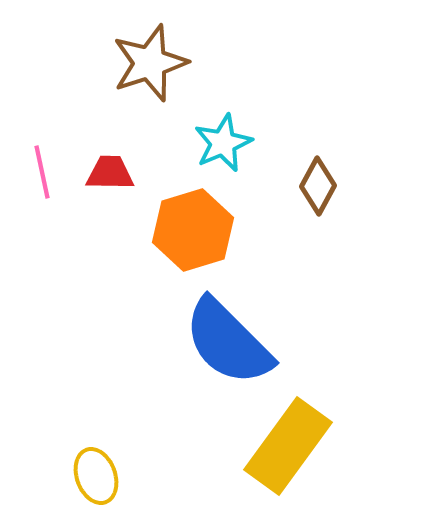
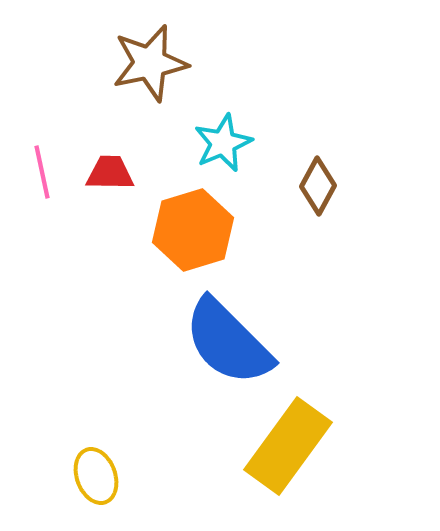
brown star: rotated 6 degrees clockwise
